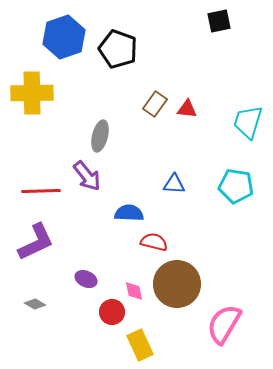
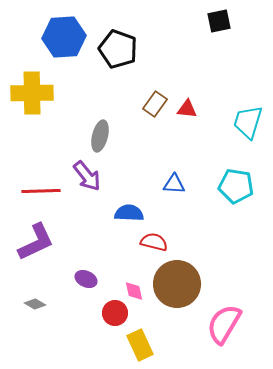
blue hexagon: rotated 15 degrees clockwise
red circle: moved 3 px right, 1 px down
